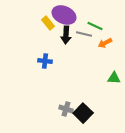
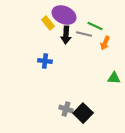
orange arrow: rotated 40 degrees counterclockwise
